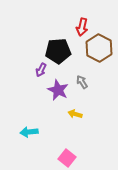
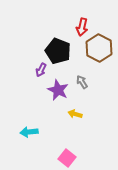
black pentagon: rotated 25 degrees clockwise
